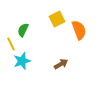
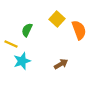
yellow square: rotated 21 degrees counterclockwise
green semicircle: moved 4 px right
yellow line: rotated 40 degrees counterclockwise
